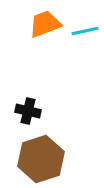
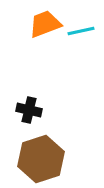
cyan line: moved 4 px left
black cross: moved 1 px right, 1 px up
